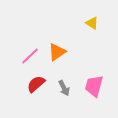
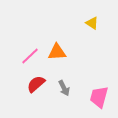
orange triangle: rotated 30 degrees clockwise
pink trapezoid: moved 5 px right, 11 px down
